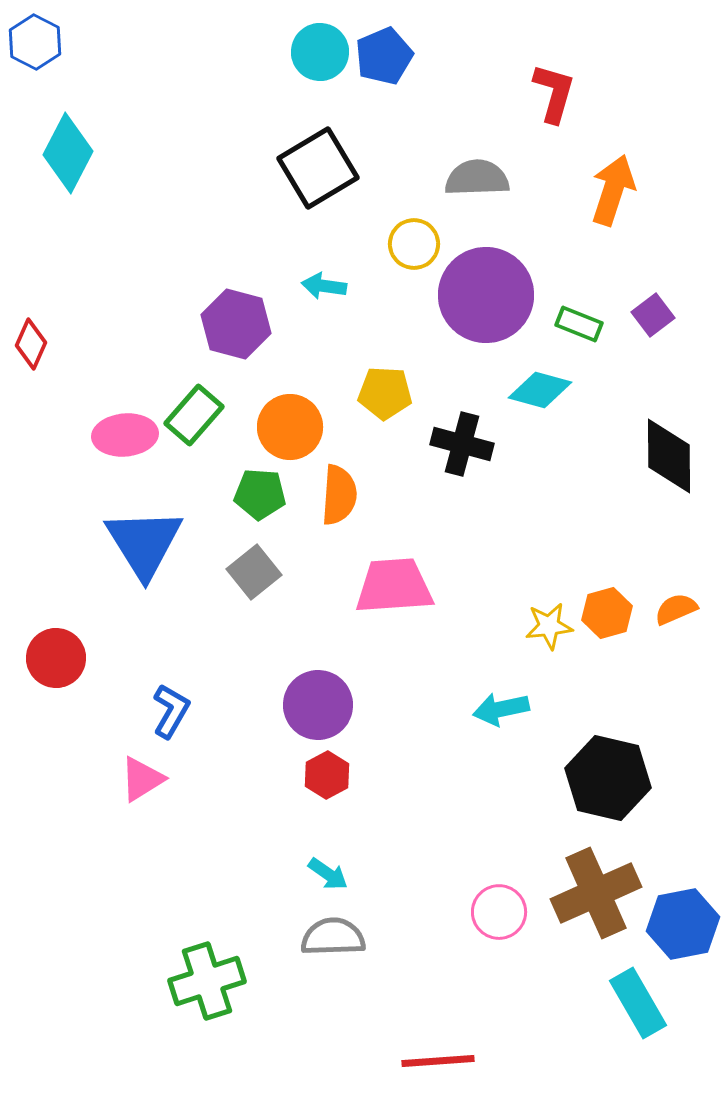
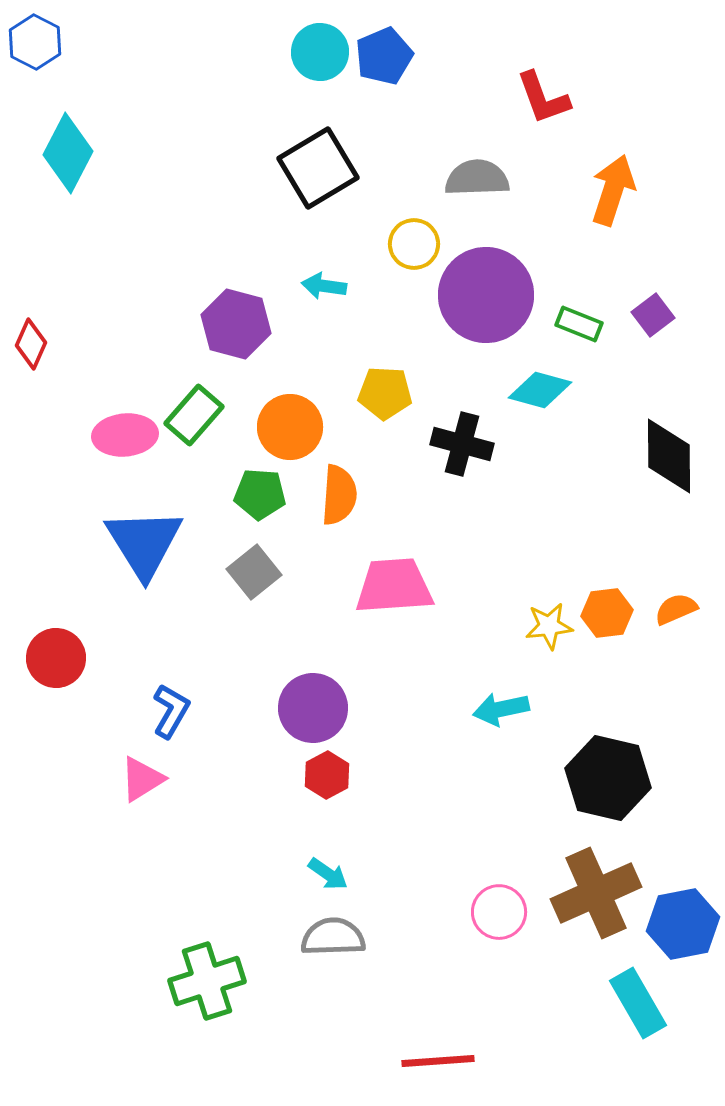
red L-shape at (554, 93): moved 11 px left, 5 px down; rotated 144 degrees clockwise
orange hexagon at (607, 613): rotated 9 degrees clockwise
purple circle at (318, 705): moved 5 px left, 3 px down
